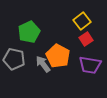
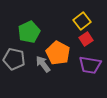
orange pentagon: moved 3 px up
